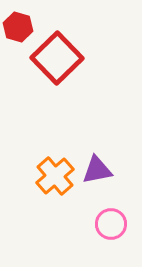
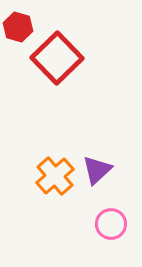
purple triangle: rotated 32 degrees counterclockwise
